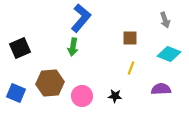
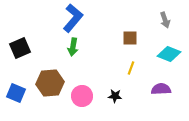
blue L-shape: moved 8 px left
